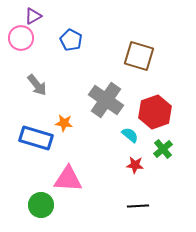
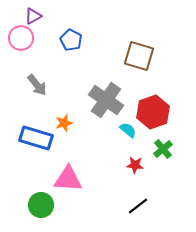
red hexagon: moved 2 px left
orange star: rotated 24 degrees counterclockwise
cyan semicircle: moved 2 px left, 5 px up
black line: rotated 35 degrees counterclockwise
